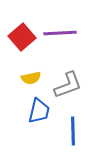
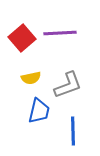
red square: moved 1 px down
